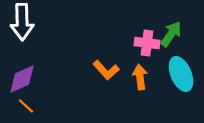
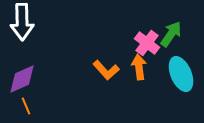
pink cross: rotated 30 degrees clockwise
orange arrow: moved 1 px left, 10 px up
orange line: rotated 24 degrees clockwise
